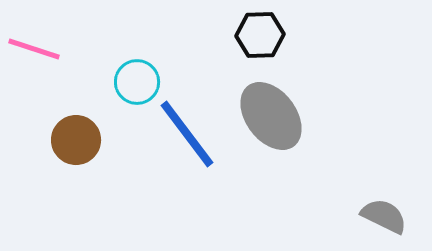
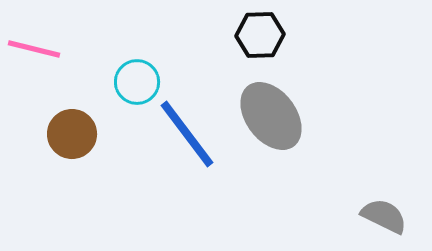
pink line: rotated 4 degrees counterclockwise
brown circle: moved 4 px left, 6 px up
